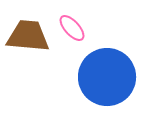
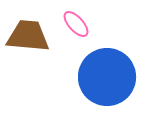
pink ellipse: moved 4 px right, 4 px up
